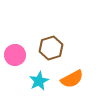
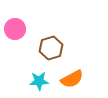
pink circle: moved 26 px up
cyan star: rotated 24 degrees clockwise
